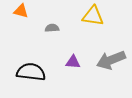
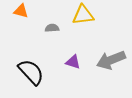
yellow triangle: moved 10 px left, 1 px up; rotated 15 degrees counterclockwise
purple triangle: rotated 14 degrees clockwise
black semicircle: rotated 40 degrees clockwise
